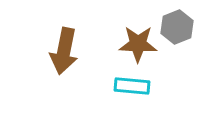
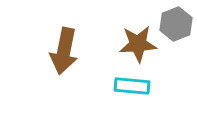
gray hexagon: moved 1 px left, 3 px up
brown star: rotated 6 degrees counterclockwise
